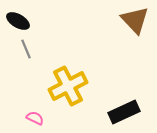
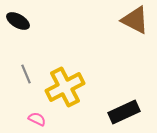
brown triangle: rotated 20 degrees counterclockwise
gray line: moved 25 px down
yellow cross: moved 3 px left, 1 px down
pink semicircle: moved 2 px right, 1 px down
